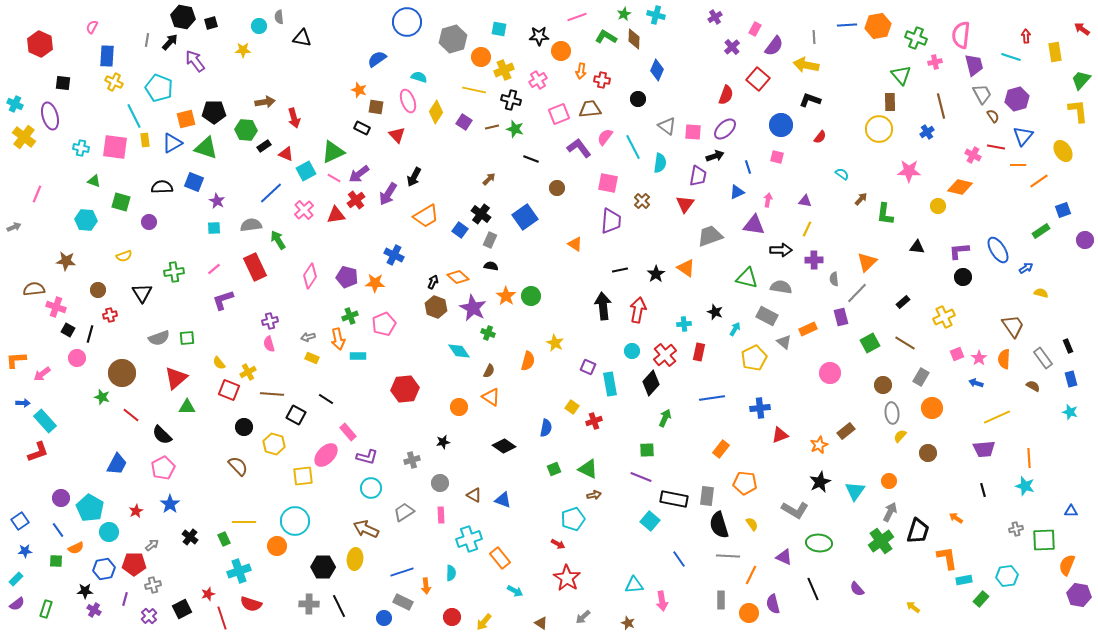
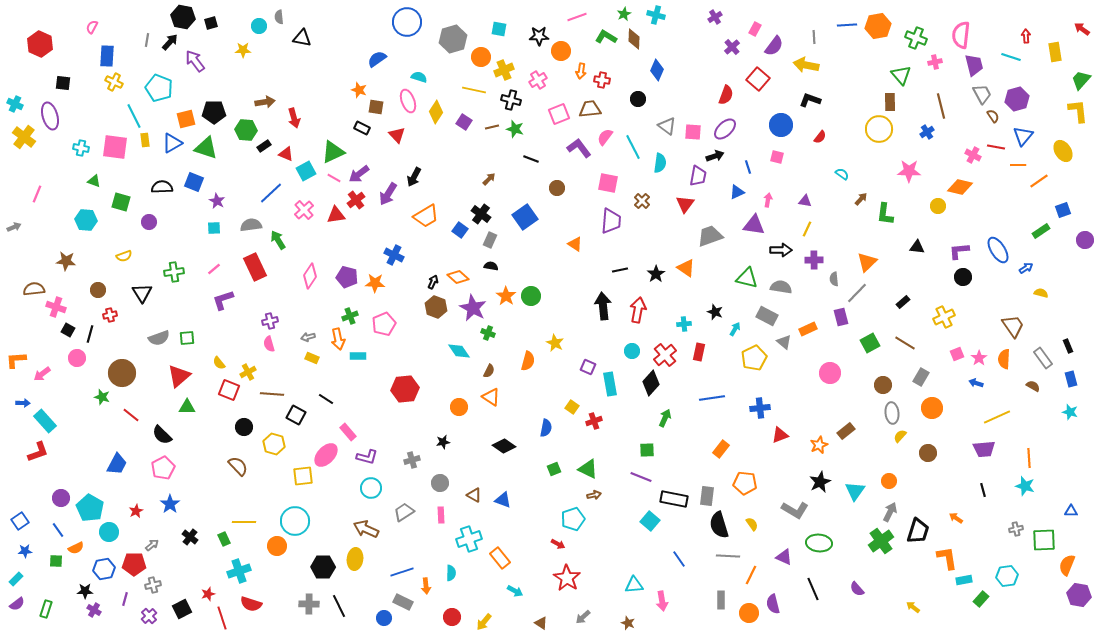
red triangle at (176, 378): moved 3 px right, 2 px up
